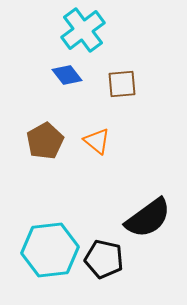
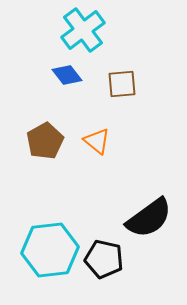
black semicircle: moved 1 px right
